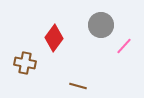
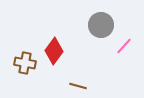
red diamond: moved 13 px down
